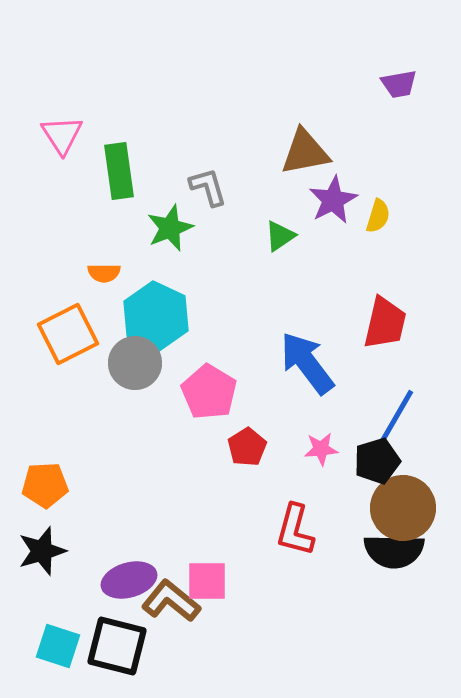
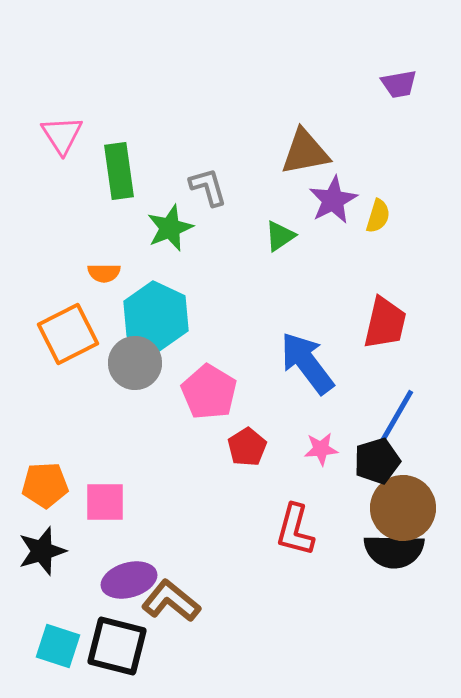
pink square: moved 102 px left, 79 px up
